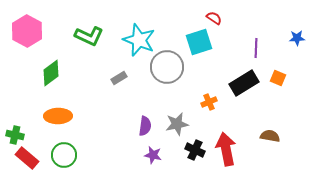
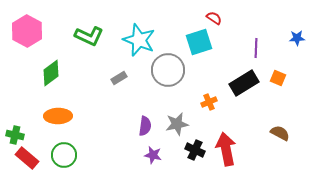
gray circle: moved 1 px right, 3 px down
brown semicircle: moved 10 px right, 3 px up; rotated 18 degrees clockwise
